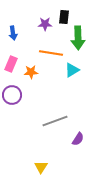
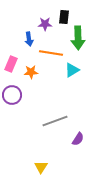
blue arrow: moved 16 px right, 6 px down
